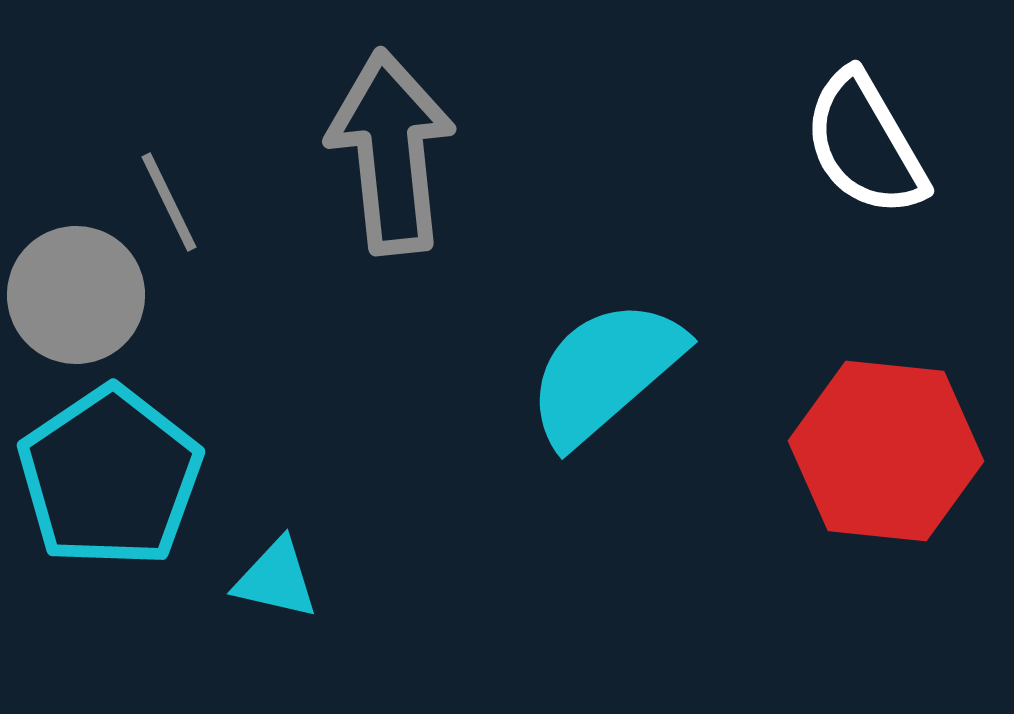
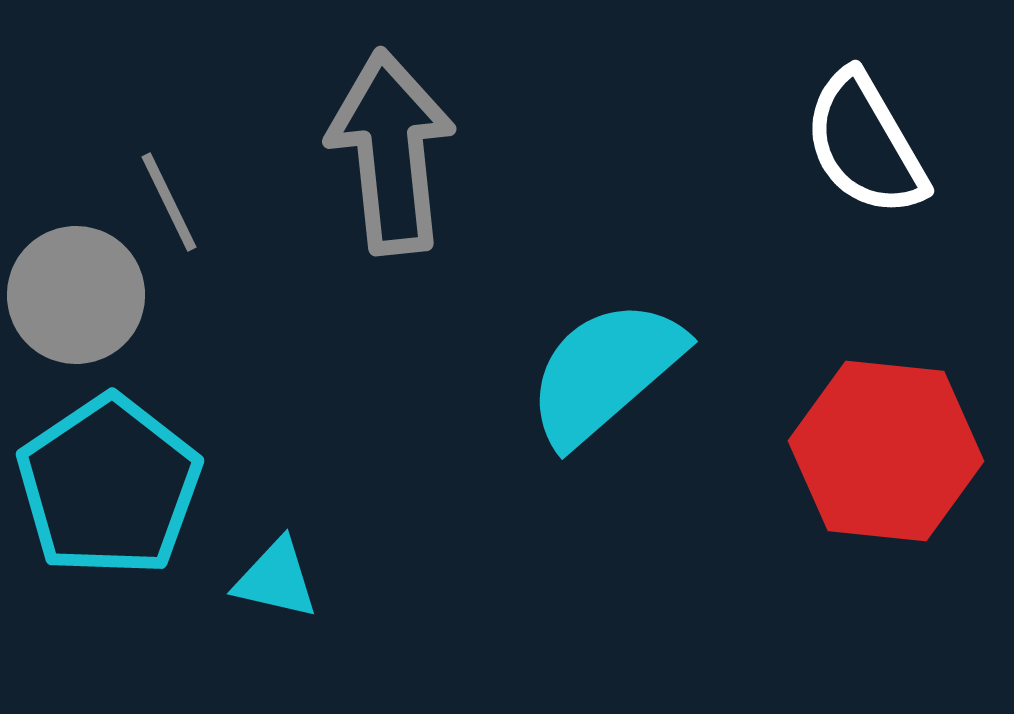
cyan pentagon: moved 1 px left, 9 px down
